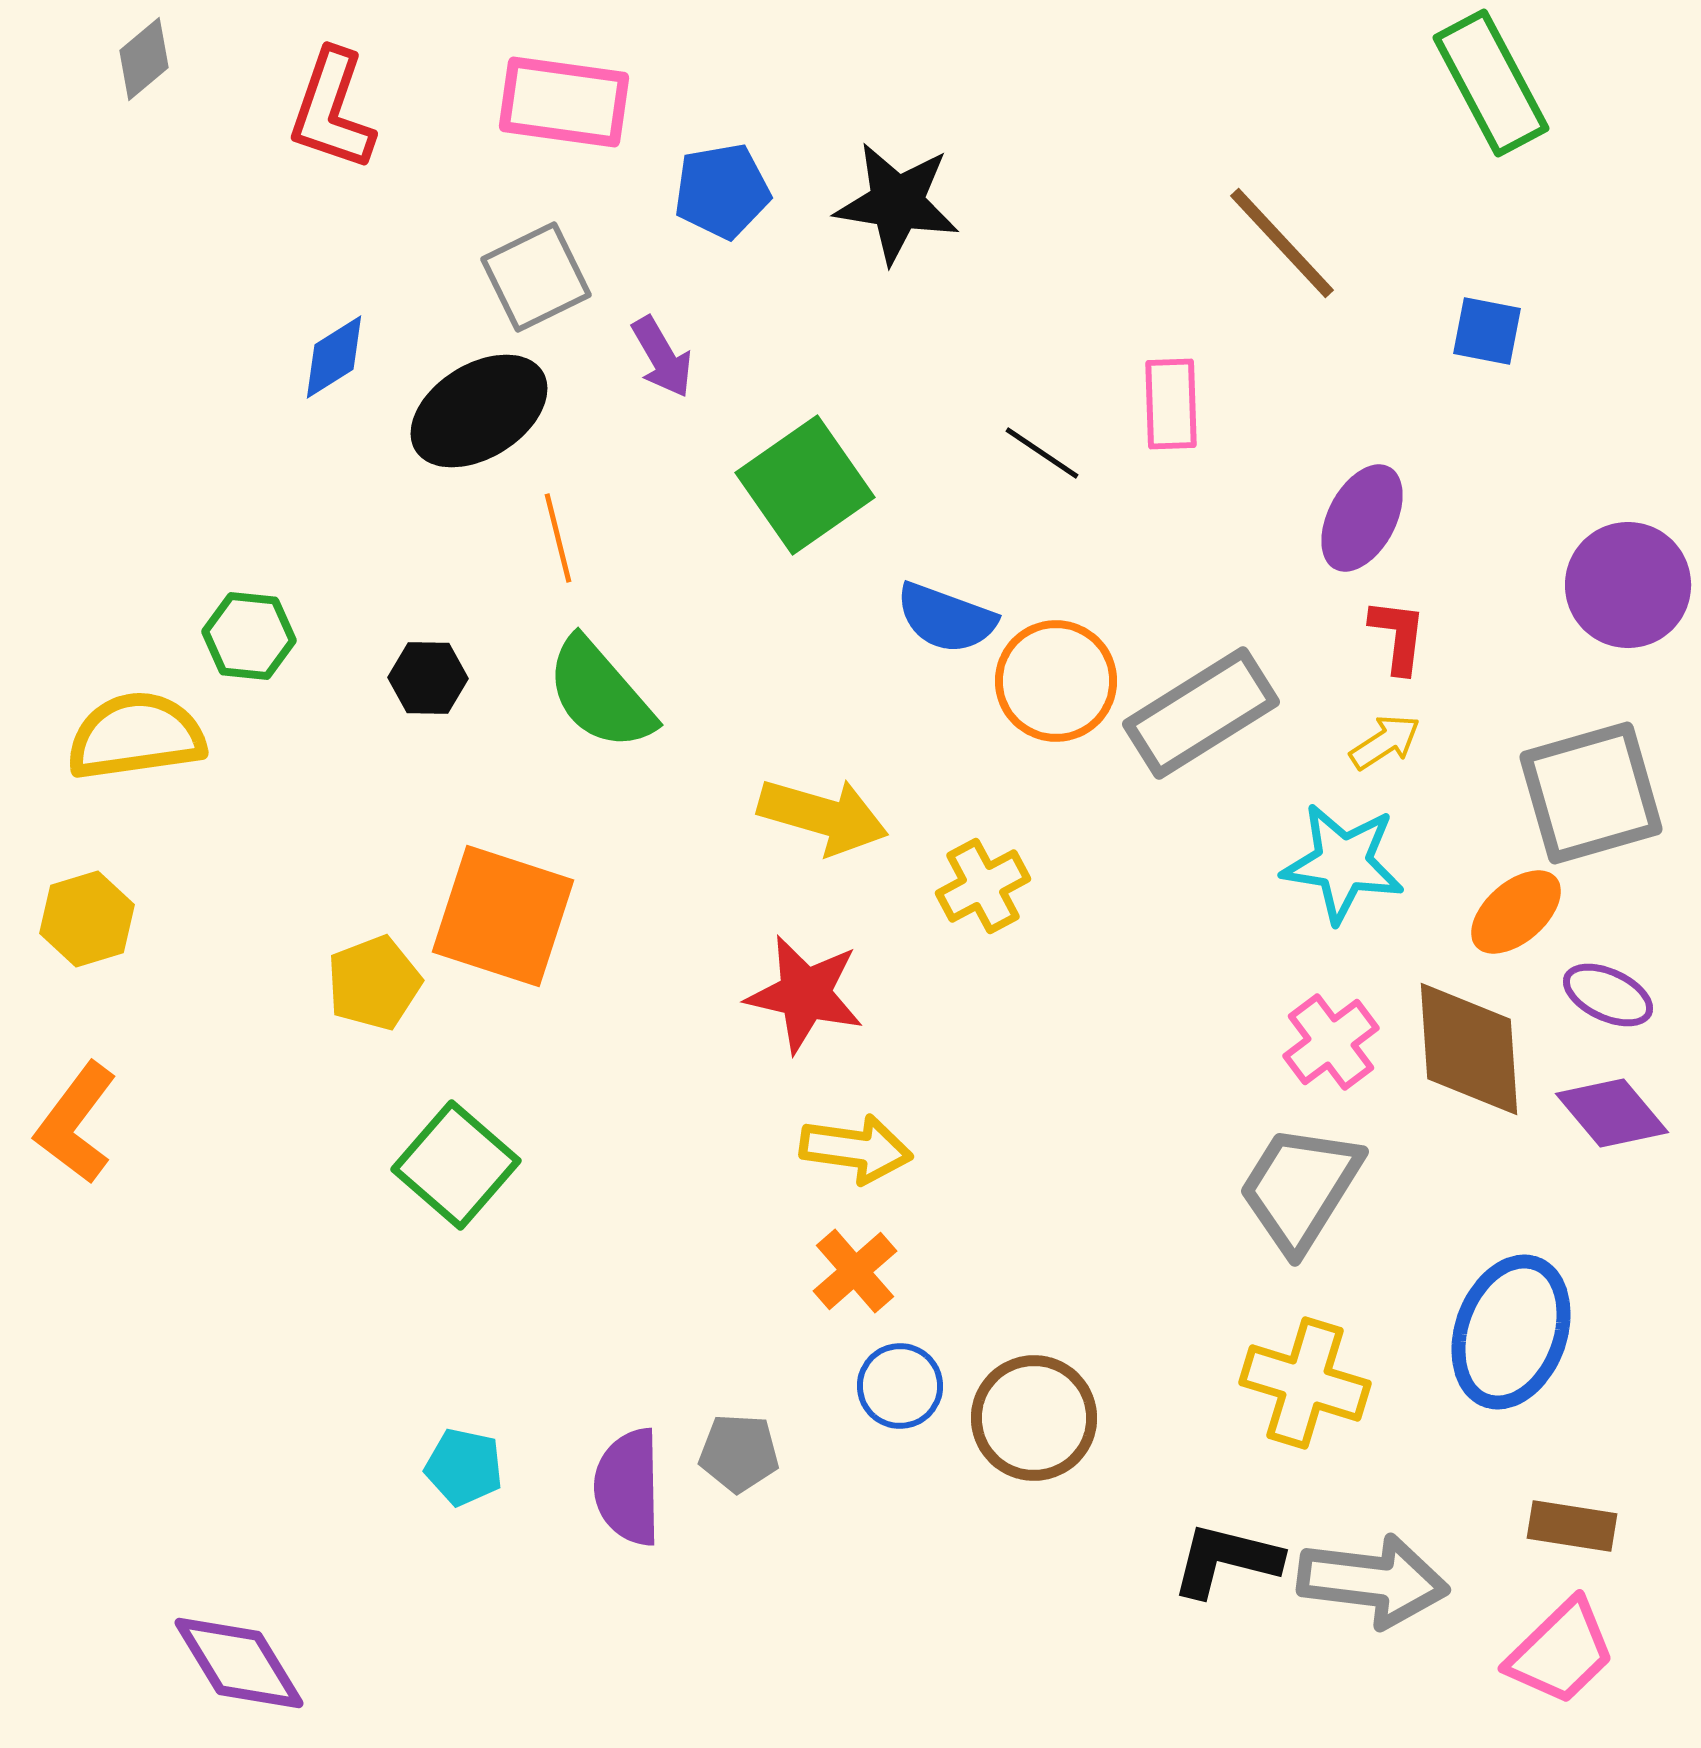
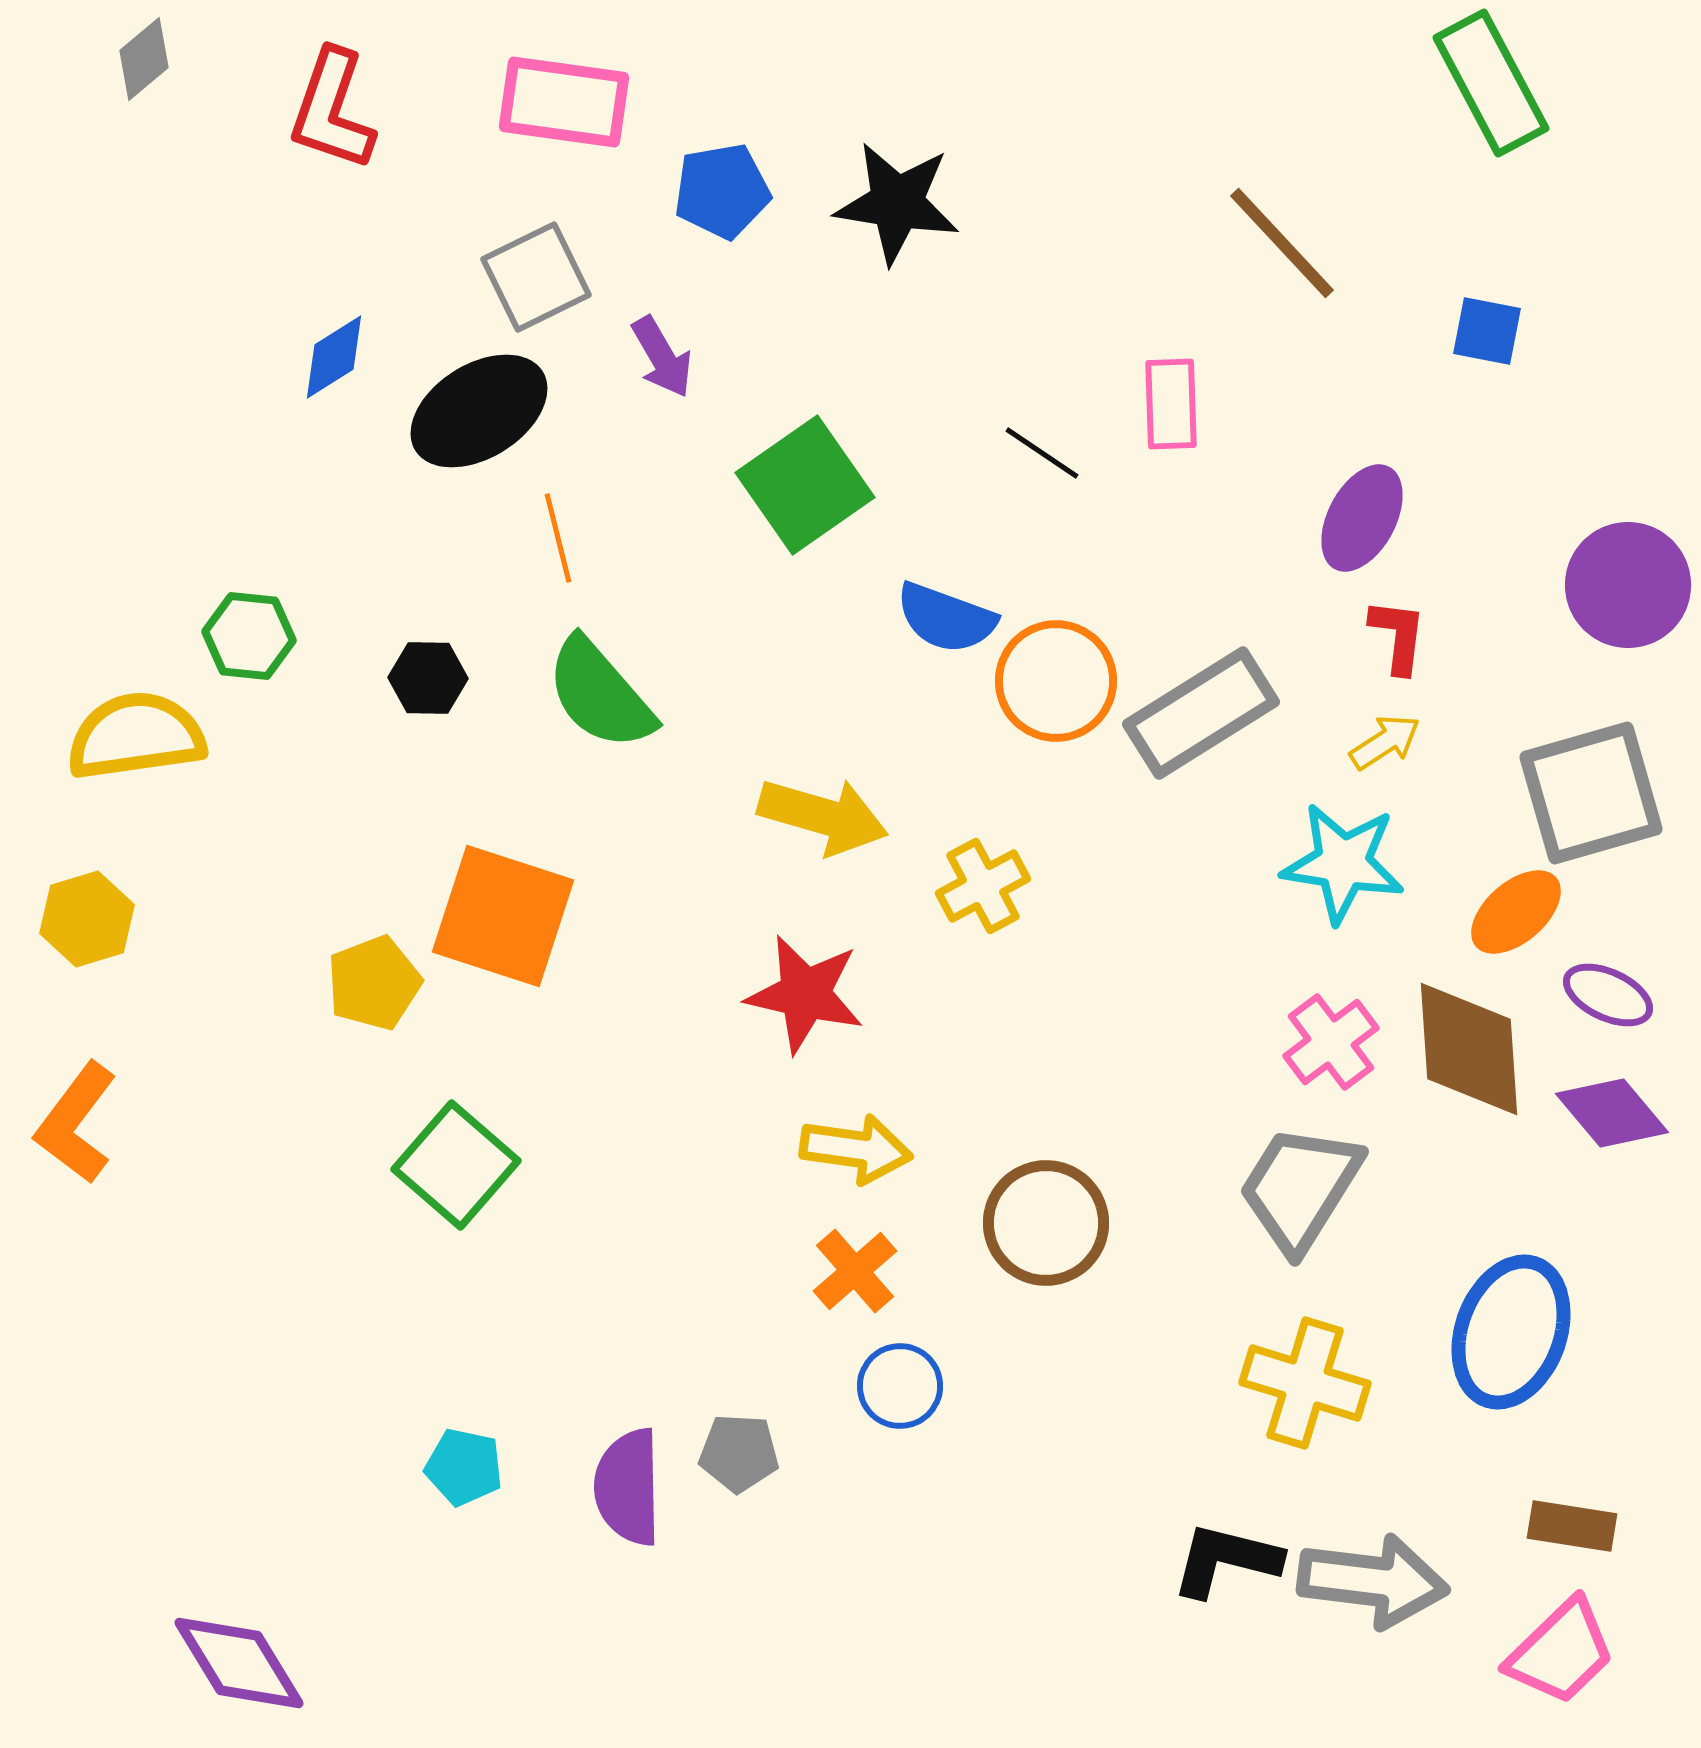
brown circle at (1034, 1418): moved 12 px right, 195 px up
